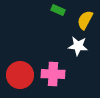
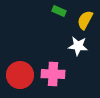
green rectangle: moved 1 px right, 1 px down
